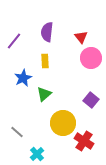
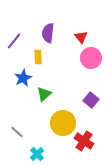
purple semicircle: moved 1 px right, 1 px down
yellow rectangle: moved 7 px left, 4 px up
